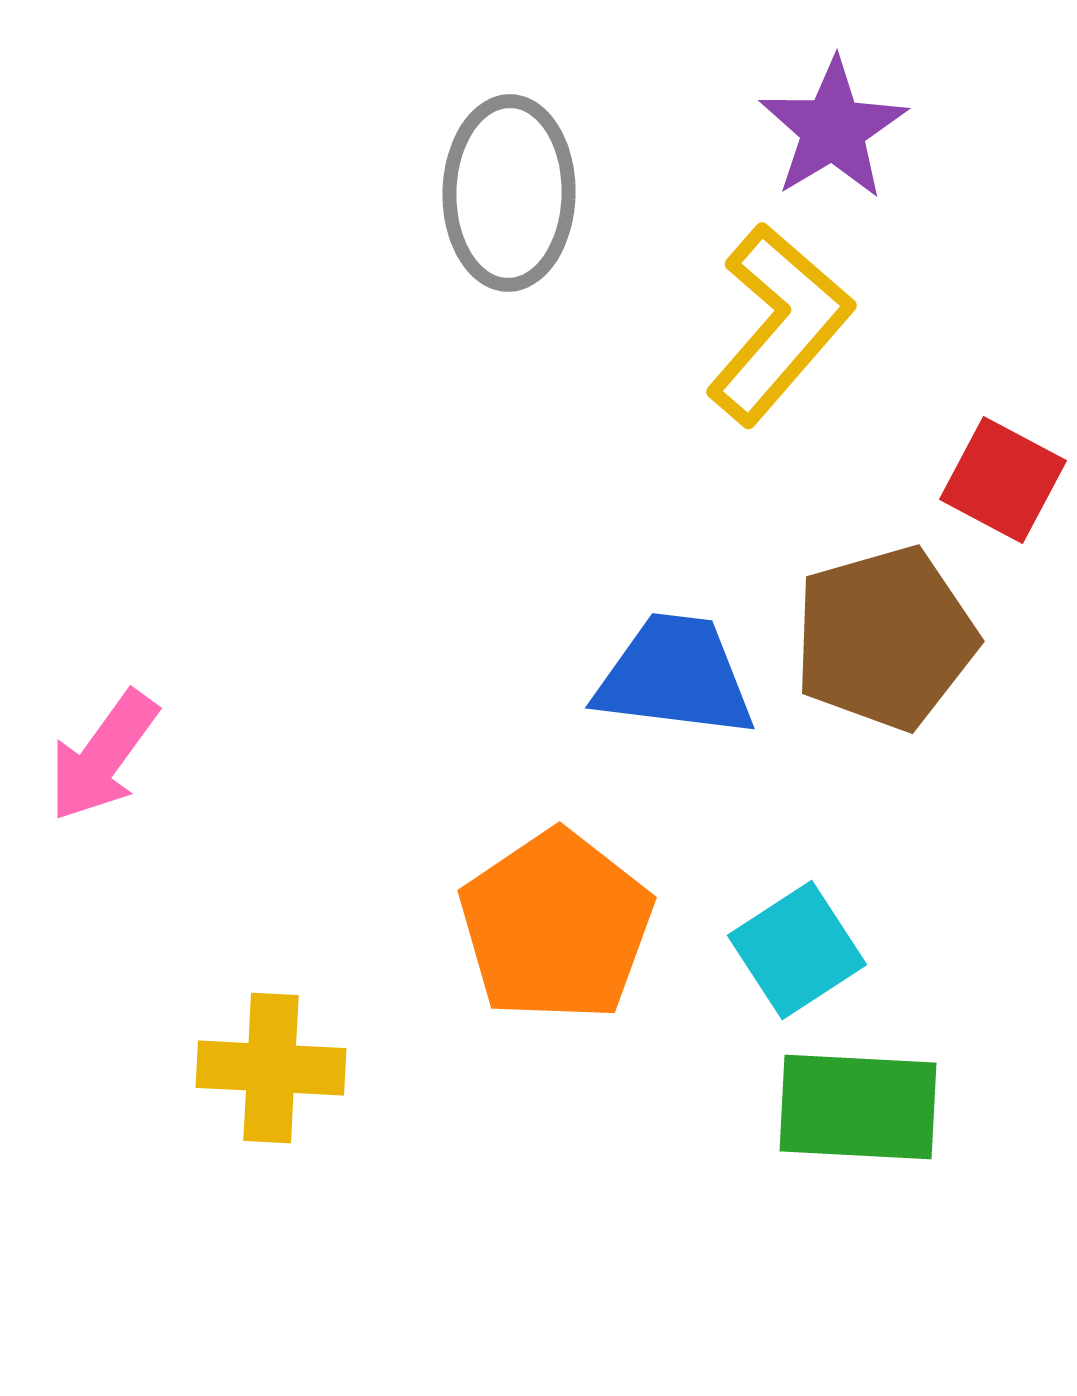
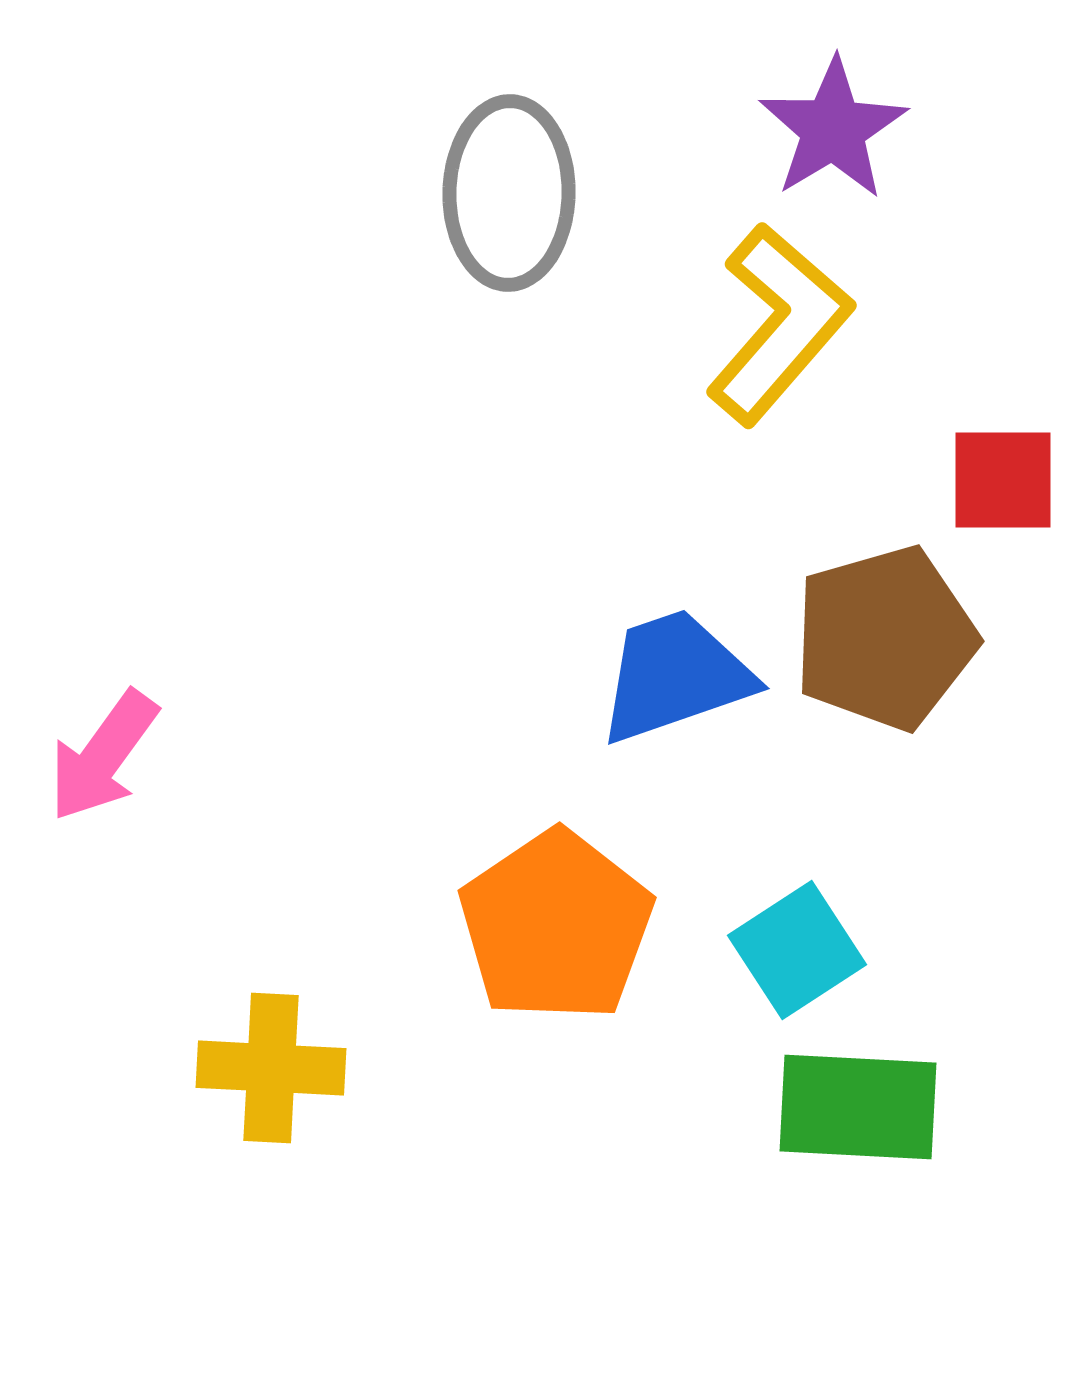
red square: rotated 28 degrees counterclockwise
blue trapezoid: rotated 26 degrees counterclockwise
